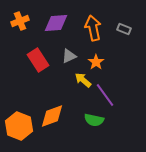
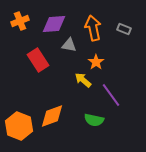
purple diamond: moved 2 px left, 1 px down
gray triangle: moved 11 px up; rotated 35 degrees clockwise
purple line: moved 6 px right
